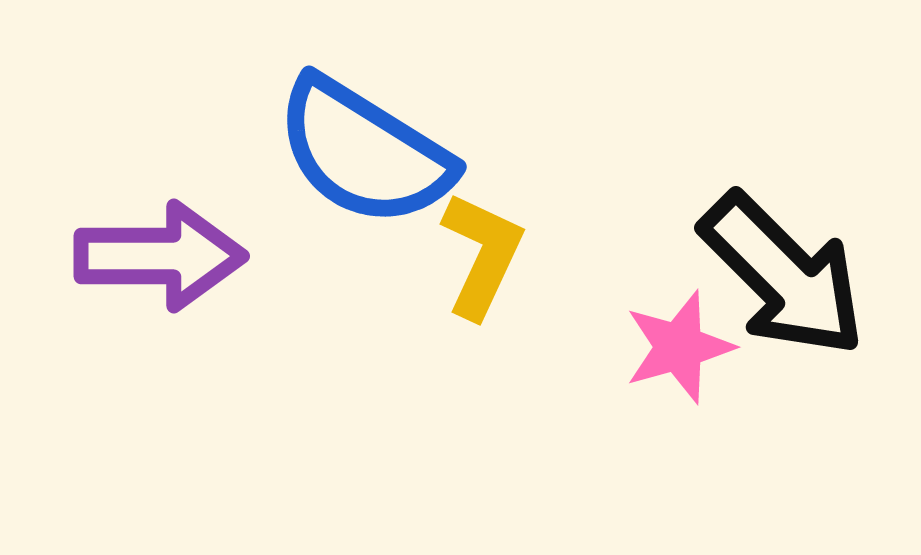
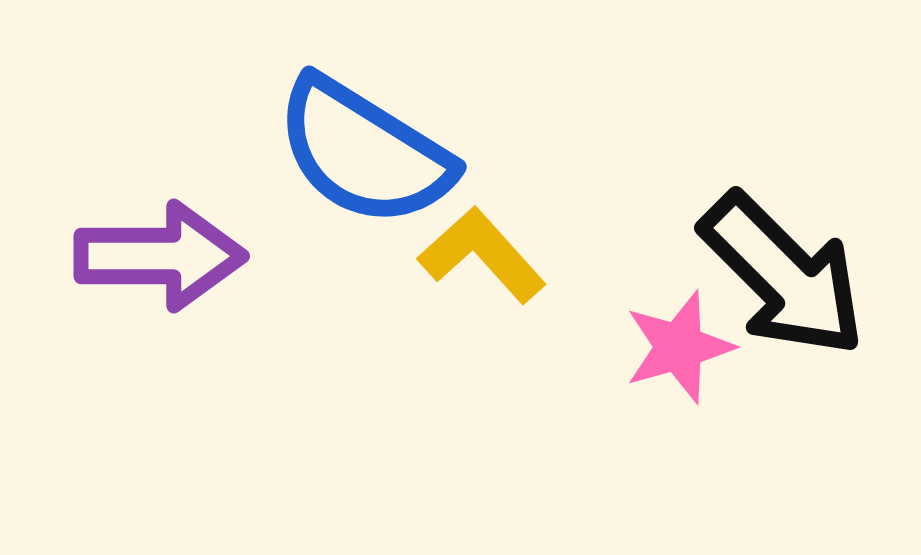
yellow L-shape: rotated 67 degrees counterclockwise
